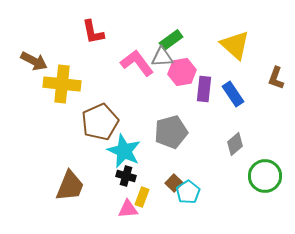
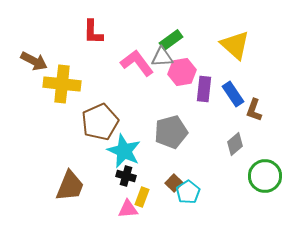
red L-shape: rotated 12 degrees clockwise
brown L-shape: moved 22 px left, 32 px down
